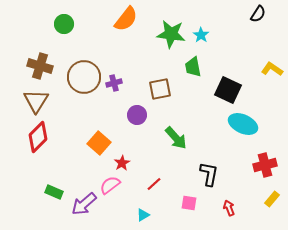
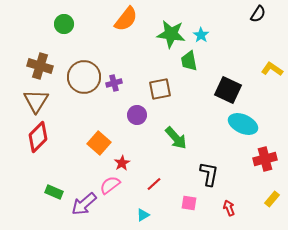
green trapezoid: moved 4 px left, 6 px up
red cross: moved 6 px up
